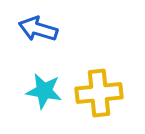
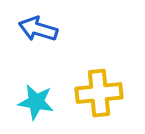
cyan star: moved 8 px left, 11 px down
